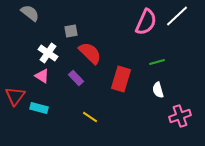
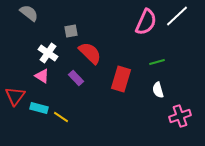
gray semicircle: moved 1 px left
yellow line: moved 29 px left
